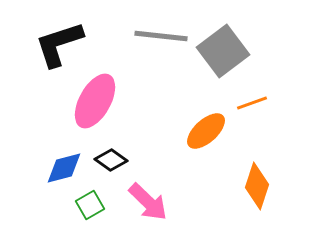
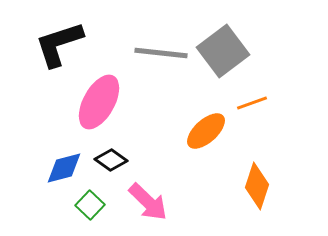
gray line: moved 17 px down
pink ellipse: moved 4 px right, 1 px down
green square: rotated 16 degrees counterclockwise
